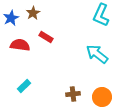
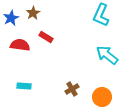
cyan arrow: moved 10 px right, 1 px down
cyan rectangle: rotated 48 degrees clockwise
brown cross: moved 1 px left, 5 px up; rotated 24 degrees counterclockwise
